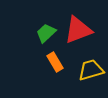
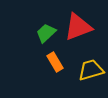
red triangle: moved 3 px up
